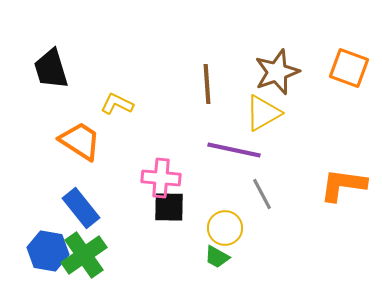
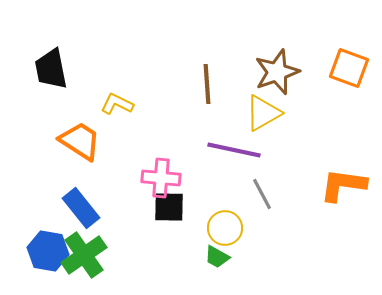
black trapezoid: rotated 6 degrees clockwise
